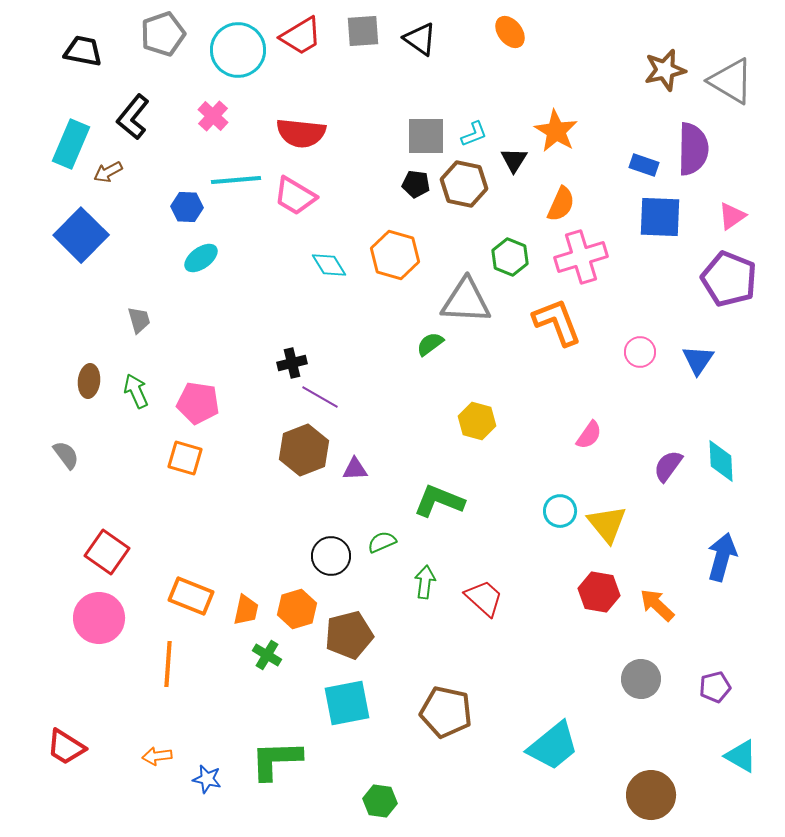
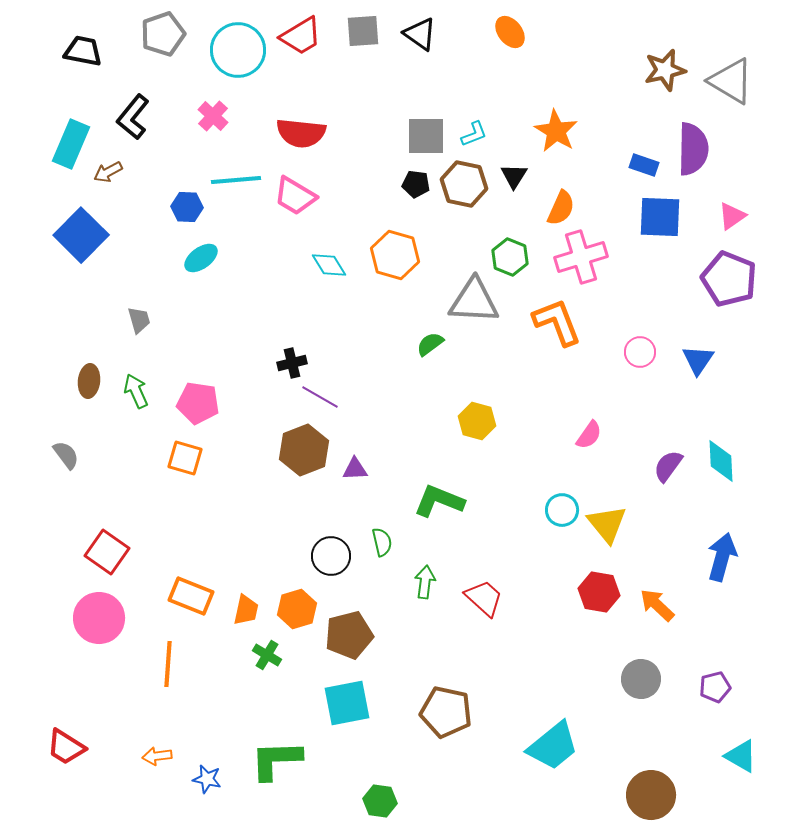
black triangle at (420, 39): moved 5 px up
black triangle at (514, 160): moved 16 px down
orange semicircle at (561, 204): moved 4 px down
gray triangle at (466, 301): moved 8 px right
cyan circle at (560, 511): moved 2 px right, 1 px up
green semicircle at (382, 542): rotated 100 degrees clockwise
